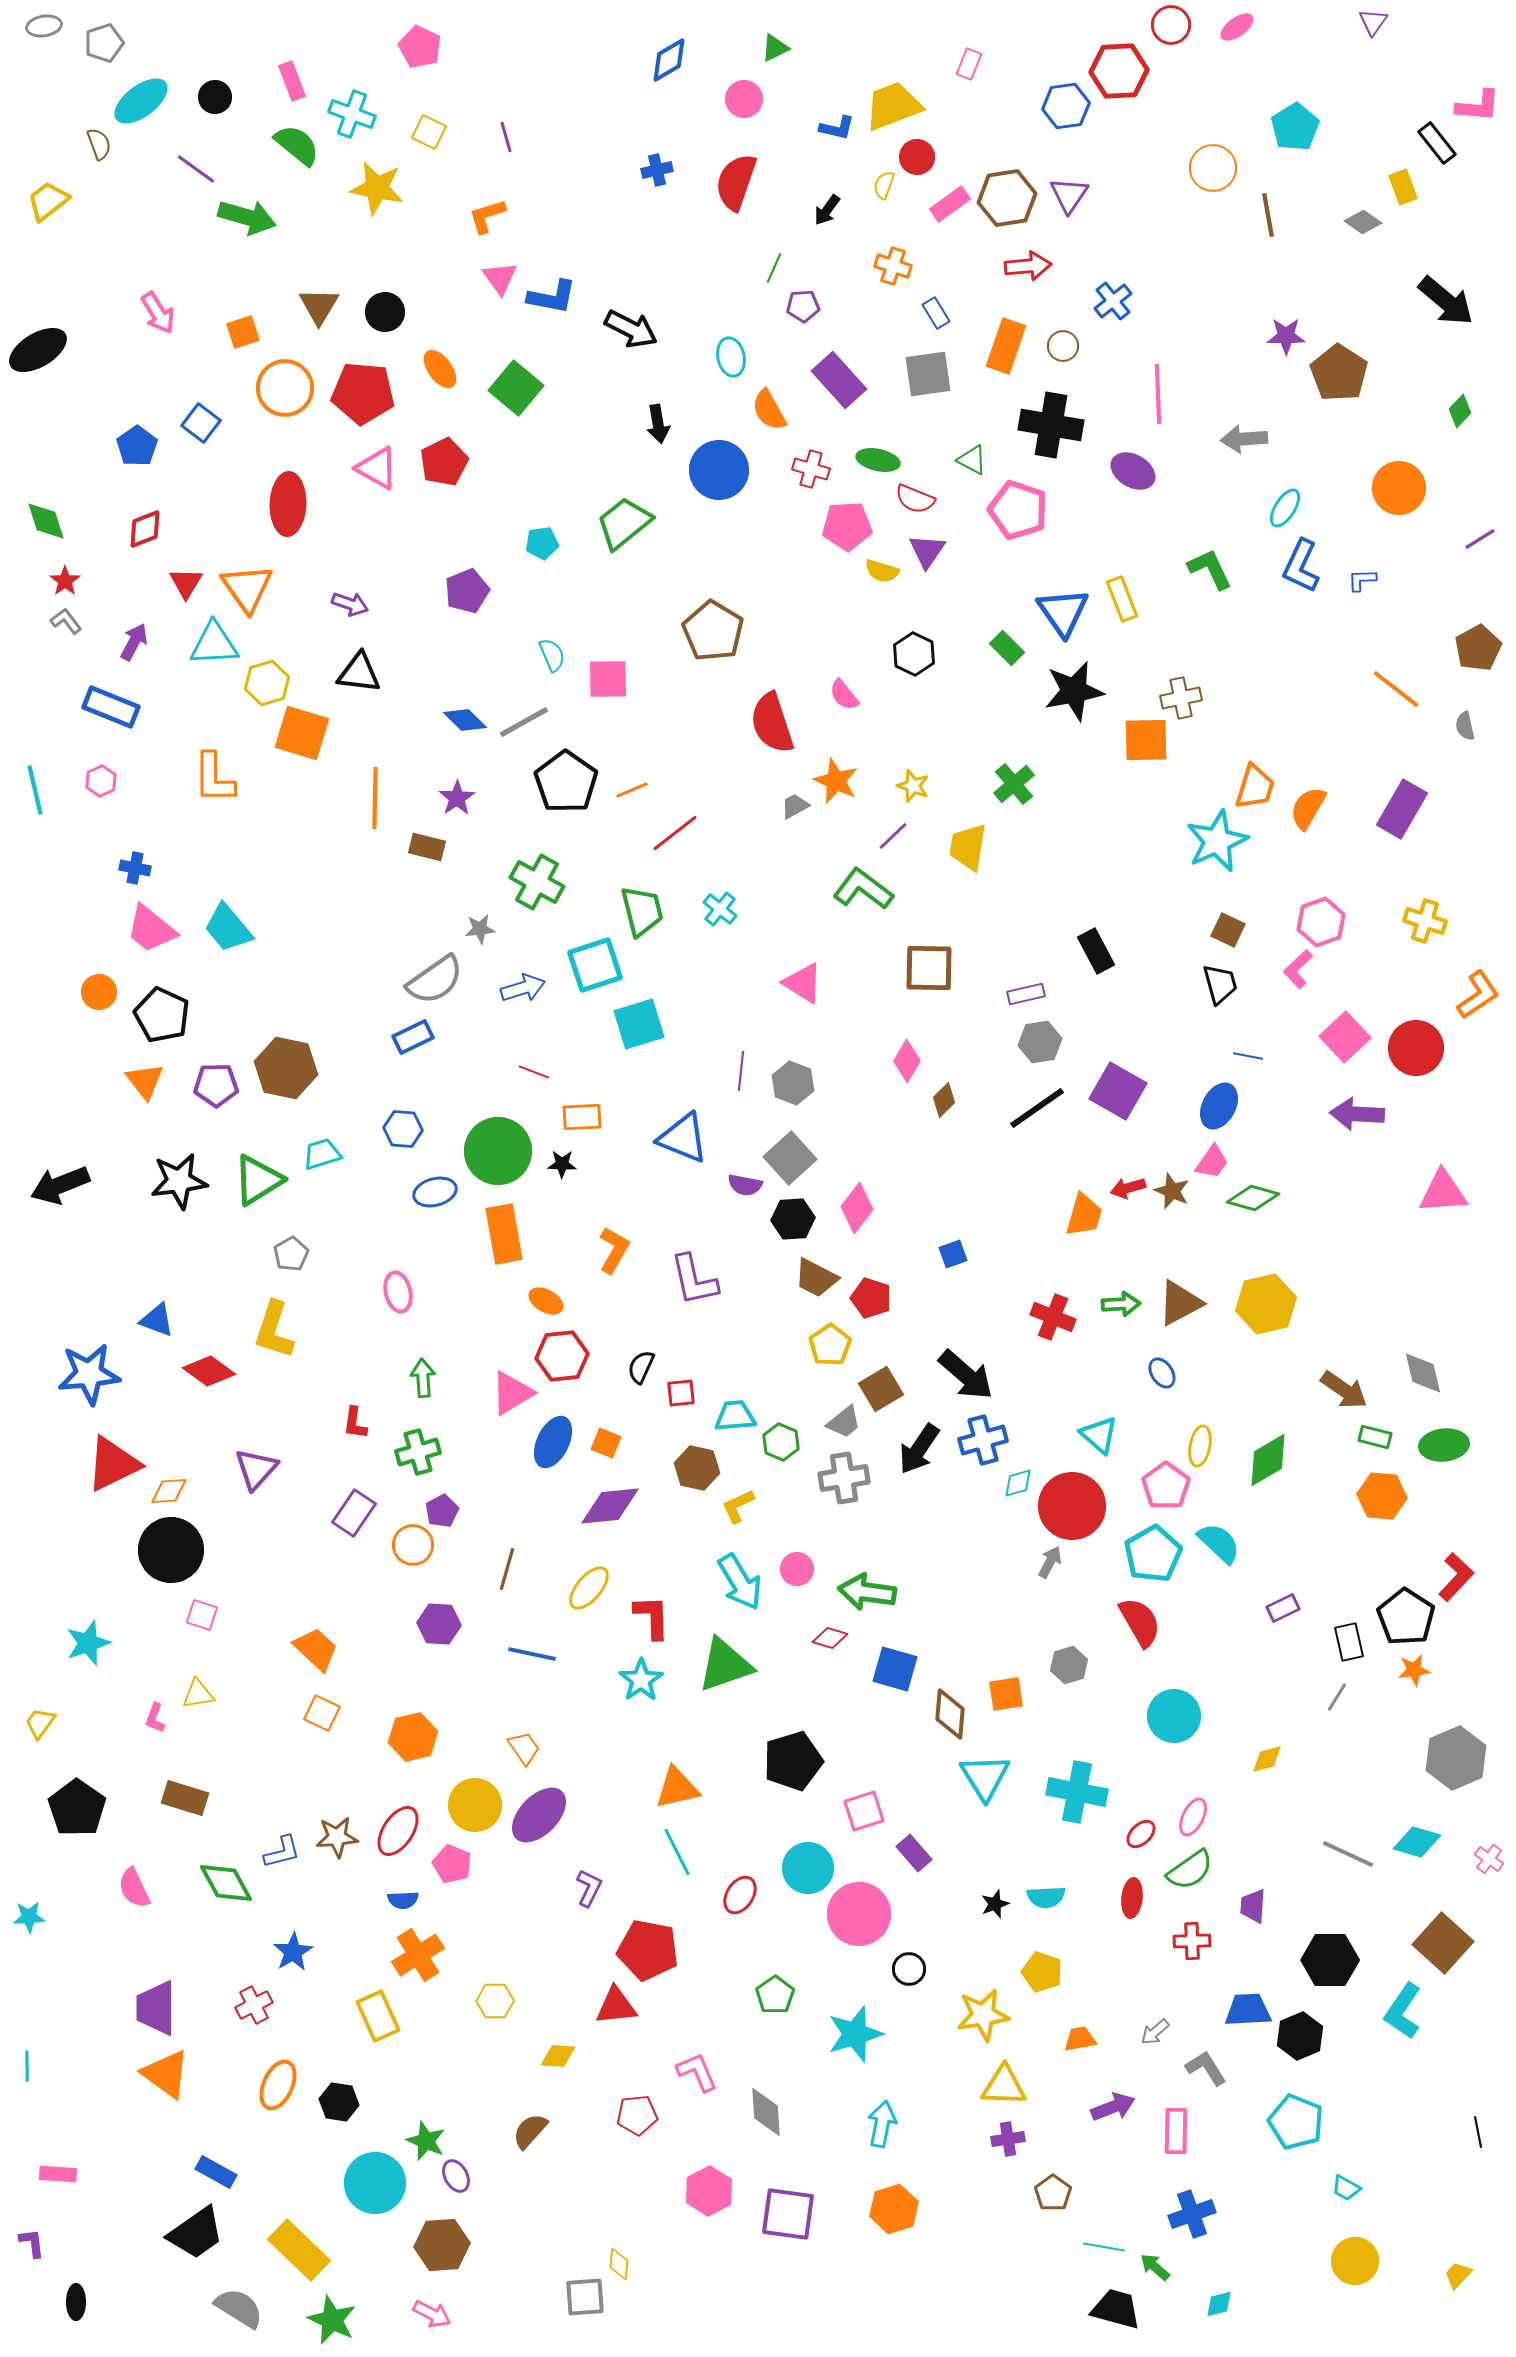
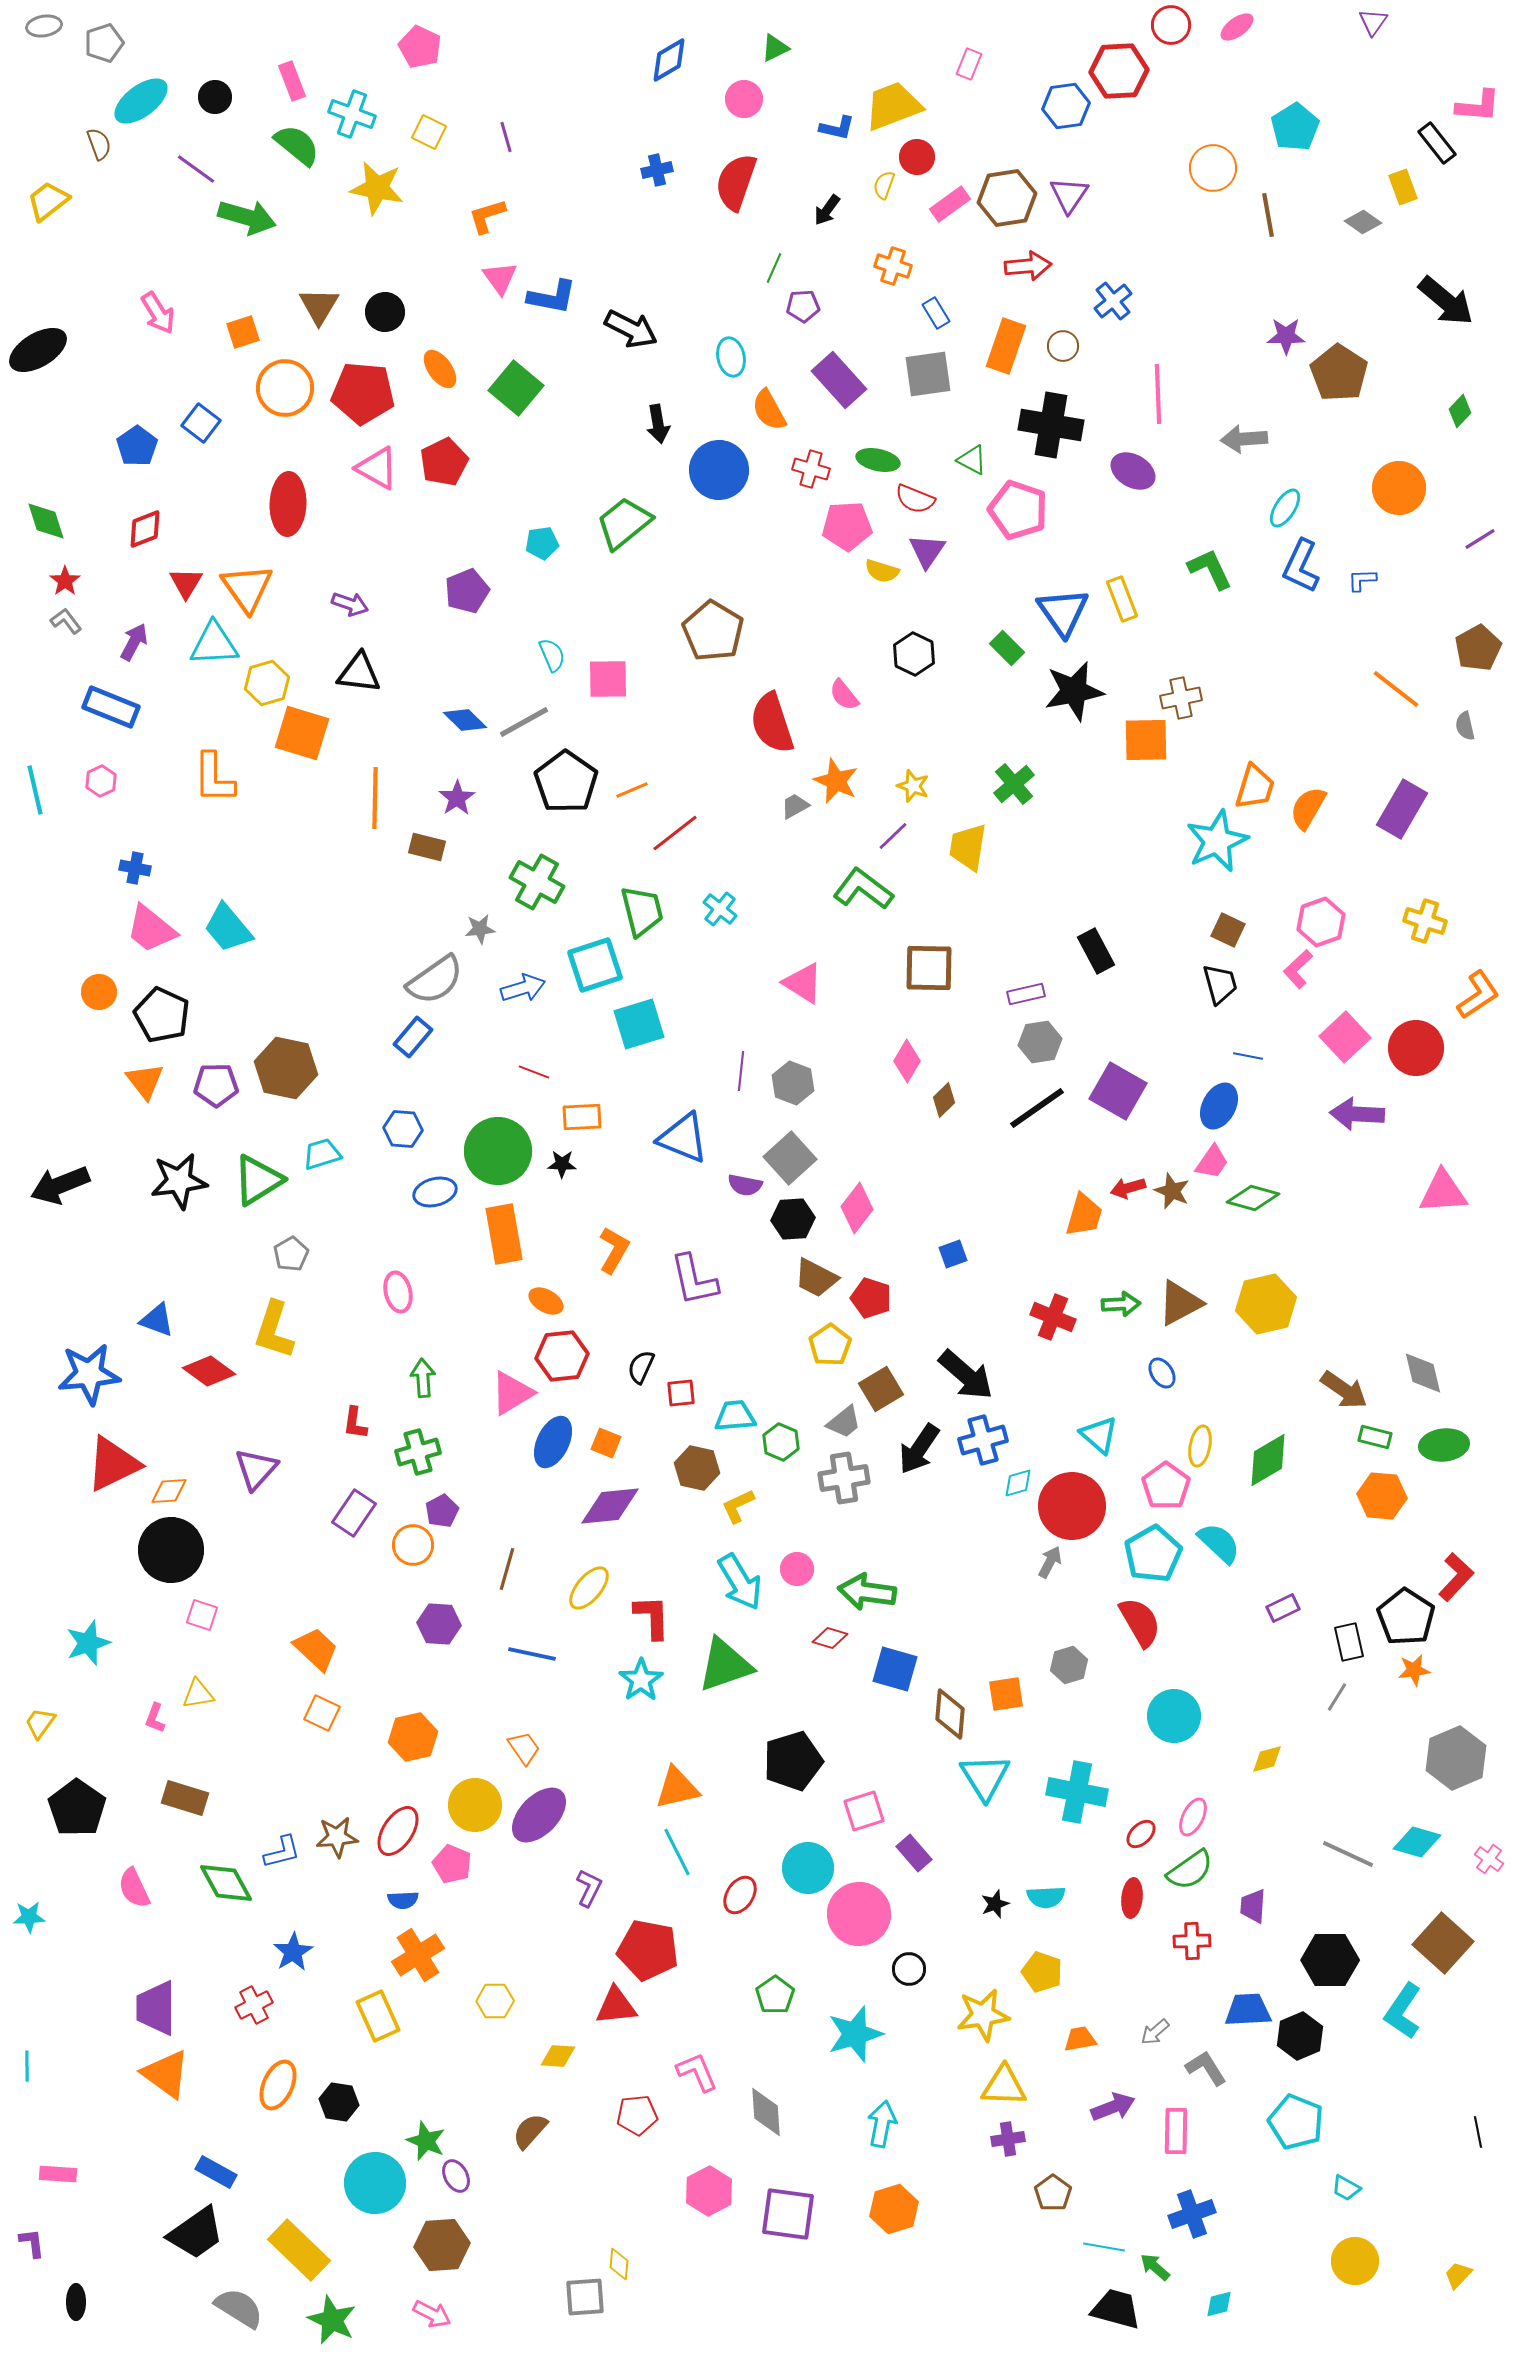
blue rectangle at (413, 1037): rotated 24 degrees counterclockwise
